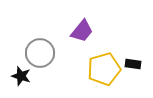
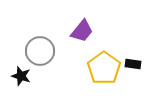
gray circle: moved 2 px up
yellow pentagon: moved 1 px up; rotated 20 degrees counterclockwise
